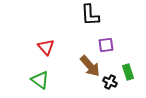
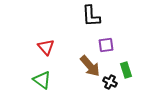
black L-shape: moved 1 px right, 1 px down
green rectangle: moved 2 px left, 2 px up
green triangle: moved 2 px right
